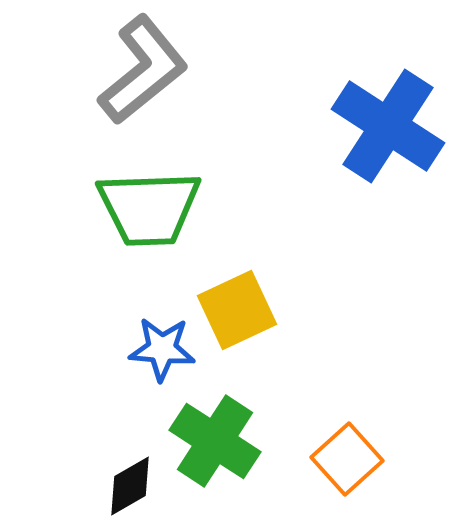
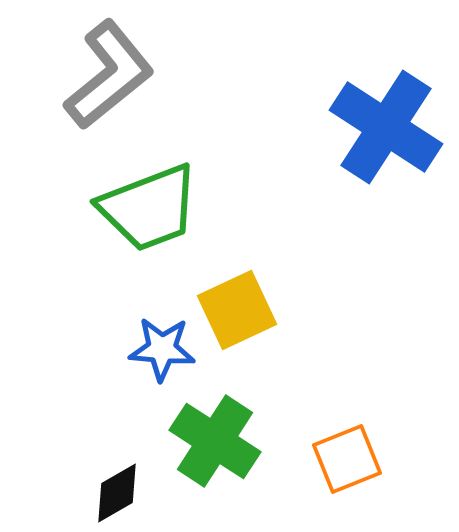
gray L-shape: moved 34 px left, 5 px down
blue cross: moved 2 px left, 1 px down
green trapezoid: rotated 19 degrees counterclockwise
orange square: rotated 20 degrees clockwise
black diamond: moved 13 px left, 7 px down
